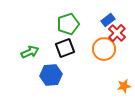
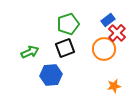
orange star: moved 10 px left
